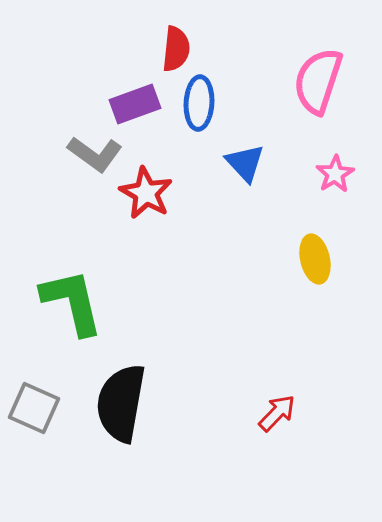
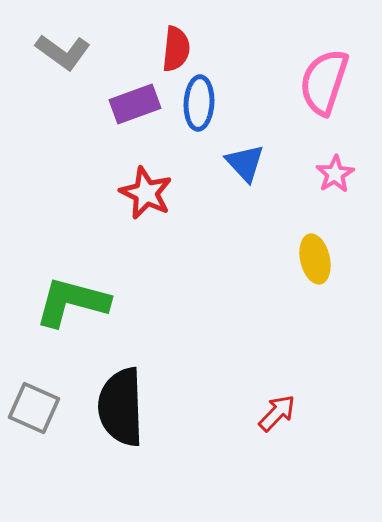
pink semicircle: moved 6 px right, 1 px down
gray L-shape: moved 32 px left, 102 px up
red star: rotated 4 degrees counterclockwise
green L-shape: rotated 62 degrees counterclockwise
black semicircle: moved 4 px down; rotated 12 degrees counterclockwise
